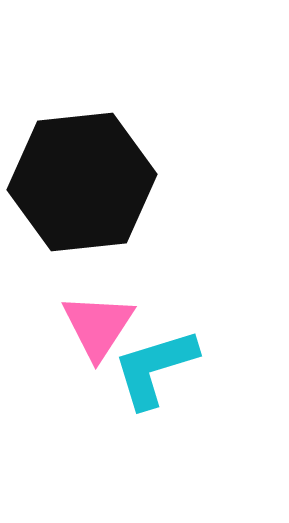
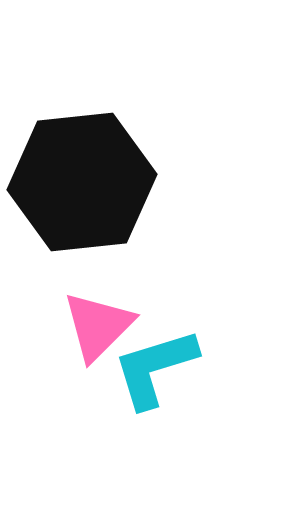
pink triangle: rotated 12 degrees clockwise
